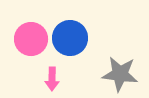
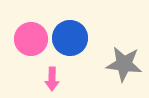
gray star: moved 4 px right, 10 px up
